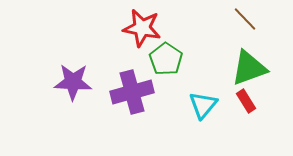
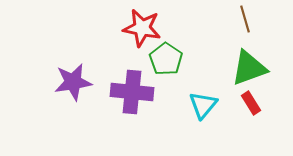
brown line: rotated 28 degrees clockwise
purple star: rotated 12 degrees counterclockwise
purple cross: rotated 21 degrees clockwise
red rectangle: moved 5 px right, 2 px down
